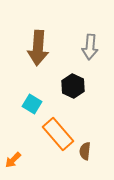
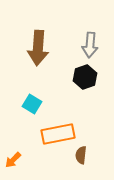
gray arrow: moved 2 px up
black hexagon: moved 12 px right, 9 px up; rotated 15 degrees clockwise
orange rectangle: rotated 60 degrees counterclockwise
brown semicircle: moved 4 px left, 4 px down
